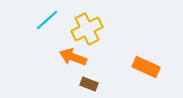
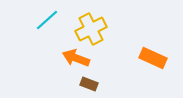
yellow cross: moved 4 px right
orange arrow: moved 3 px right, 1 px down
orange rectangle: moved 7 px right, 9 px up
